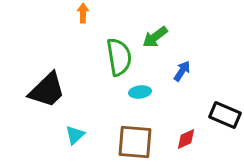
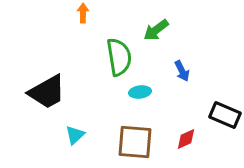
green arrow: moved 1 px right, 7 px up
blue arrow: rotated 120 degrees clockwise
black trapezoid: moved 2 px down; rotated 15 degrees clockwise
